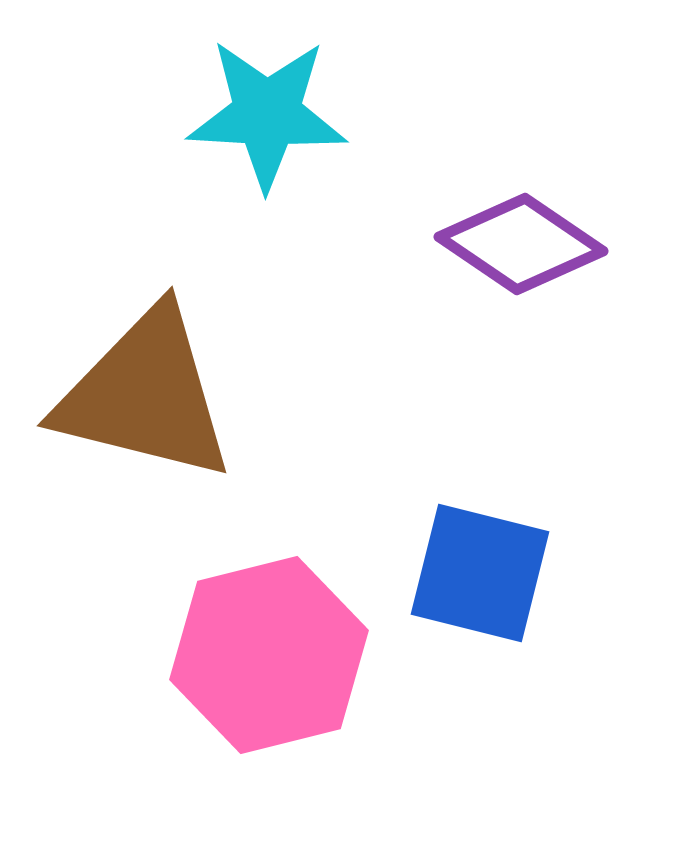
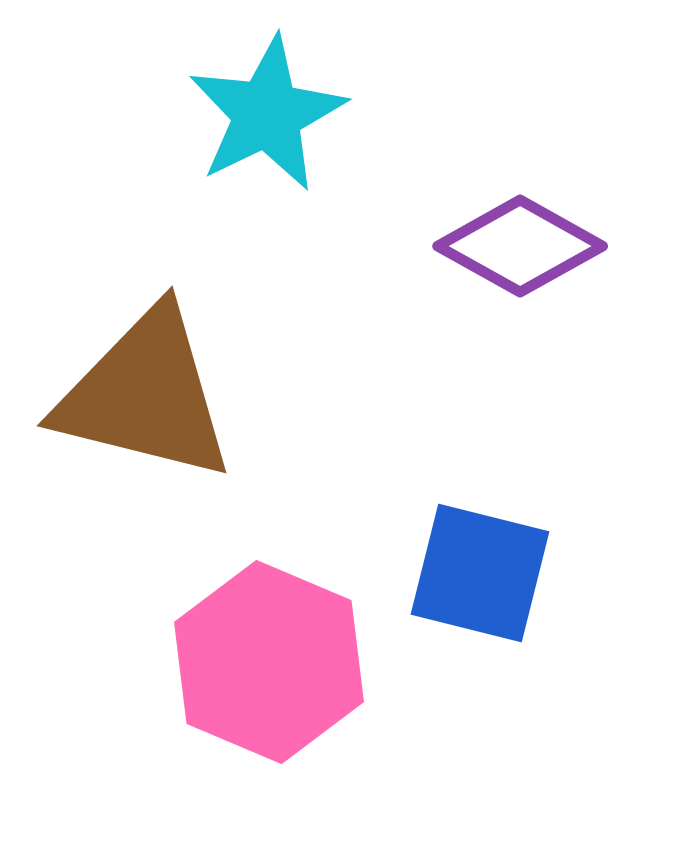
cyan star: rotated 29 degrees counterclockwise
purple diamond: moved 1 px left, 2 px down; rotated 5 degrees counterclockwise
pink hexagon: moved 7 px down; rotated 23 degrees counterclockwise
